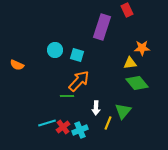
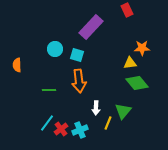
purple rectangle: moved 11 px left; rotated 25 degrees clockwise
cyan circle: moved 1 px up
orange semicircle: rotated 64 degrees clockwise
orange arrow: rotated 130 degrees clockwise
green line: moved 18 px left, 6 px up
cyan line: rotated 36 degrees counterclockwise
red cross: moved 2 px left, 2 px down
